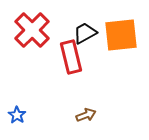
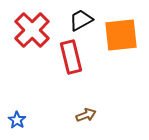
black trapezoid: moved 4 px left, 13 px up
blue star: moved 5 px down
